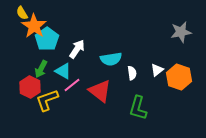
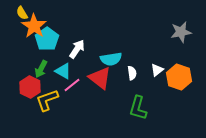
red triangle: moved 13 px up
